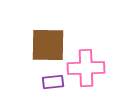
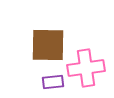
pink cross: rotated 6 degrees counterclockwise
